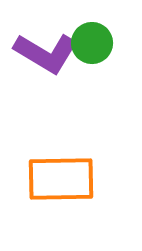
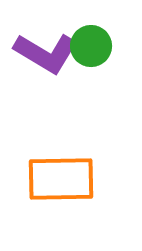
green circle: moved 1 px left, 3 px down
